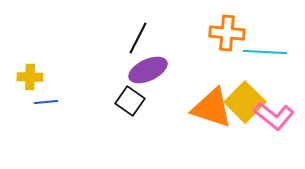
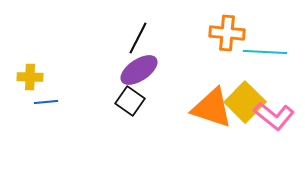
purple ellipse: moved 9 px left; rotated 9 degrees counterclockwise
